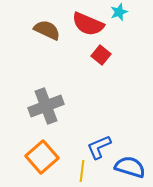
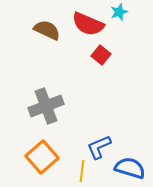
blue semicircle: moved 1 px down
